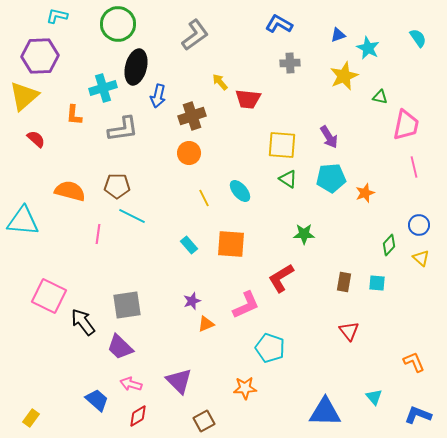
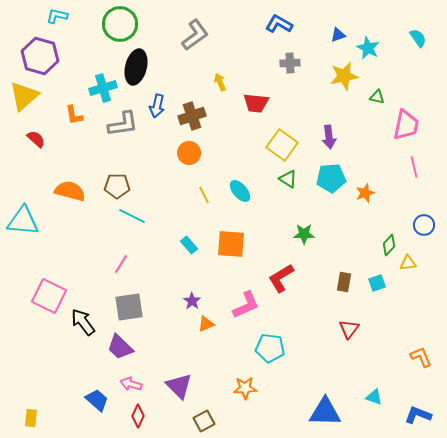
green circle at (118, 24): moved 2 px right
purple hexagon at (40, 56): rotated 18 degrees clockwise
yellow star at (344, 76): rotated 12 degrees clockwise
yellow arrow at (220, 82): rotated 18 degrees clockwise
blue arrow at (158, 96): moved 1 px left, 10 px down
green triangle at (380, 97): moved 3 px left
red trapezoid at (248, 99): moved 8 px right, 4 px down
orange L-shape at (74, 115): rotated 15 degrees counterclockwise
gray L-shape at (123, 129): moved 5 px up
purple arrow at (329, 137): rotated 25 degrees clockwise
yellow square at (282, 145): rotated 32 degrees clockwise
yellow line at (204, 198): moved 3 px up
blue circle at (419, 225): moved 5 px right
pink line at (98, 234): moved 23 px right, 30 px down; rotated 24 degrees clockwise
yellow triangle at (421, 258): moved 13 px left, 5 px down; rotated 48 degrees counterclockwise
cyan square at (377, 283): rotated 24 degrees counterclockwise
purple star at (192, 301): rotated 18 degrees counterclockwise
gray square at (127, 305): moved 2 px right, 2 px down
red triangle at (349, 331): moved 2 px up; rotated 15 degrees clockwise
cyan pentagon at (270, 348): rotated 12 degrees counterclockwise
orange L-shape at (414, 362): moved 7 px right, 5 px up
purple triangle at (179, 381): moved 5 px down
cyan triangle at (374, 397): rotated 30 degrees counterclockwise
red diamond at (138, 416): rotated 35 degrees counterclockwise
yellow rectangle at (31, 418): rotated 30 degrees counterclockwise
